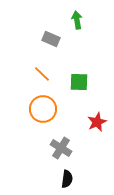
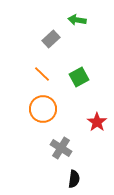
green arrow: rotated 72 degrees counterclockwise
gray rectangle: rotated 66 degrees counterclockwise
green square: moved 5 px up; rotated 30 degrees counterclockwise
red star: rotated 12 degrees counterclockwise
black semicircle: moved 7 px right
